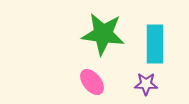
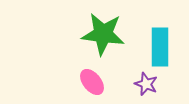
cyan rectangle: moved 5 px right, 3 px down
purple star: rotated 20 degrees clockwise
